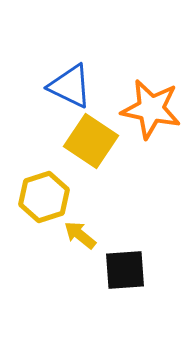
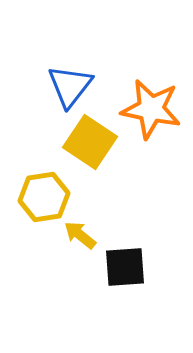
blue triangle: rotated 42 degrees clockwise
yellow square: moved 1 px left, 1 px down
yellow hexagon: rotated 9 degrees clockwise
black square: moved 3 px up
